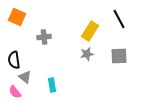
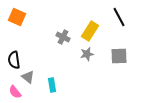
black line: moved 2 px up
gray cross: moved 19 px right; rotated 32 degrees clockwise
gray triangle: moved 3 px right
